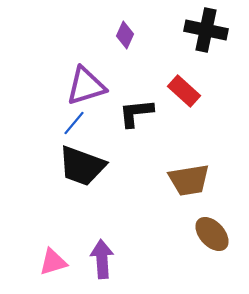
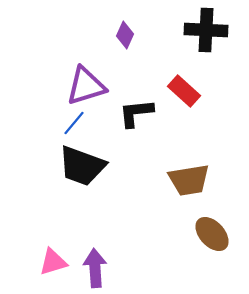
black cross: rotated 9 degrees counterclockwise
purple arrow: moved 7 px left, 9 px down
